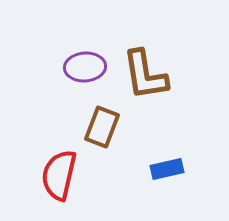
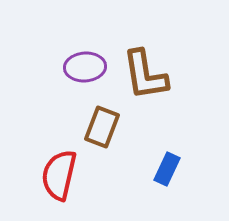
blue rectangle: rotated 52 degrees counterclockwise
